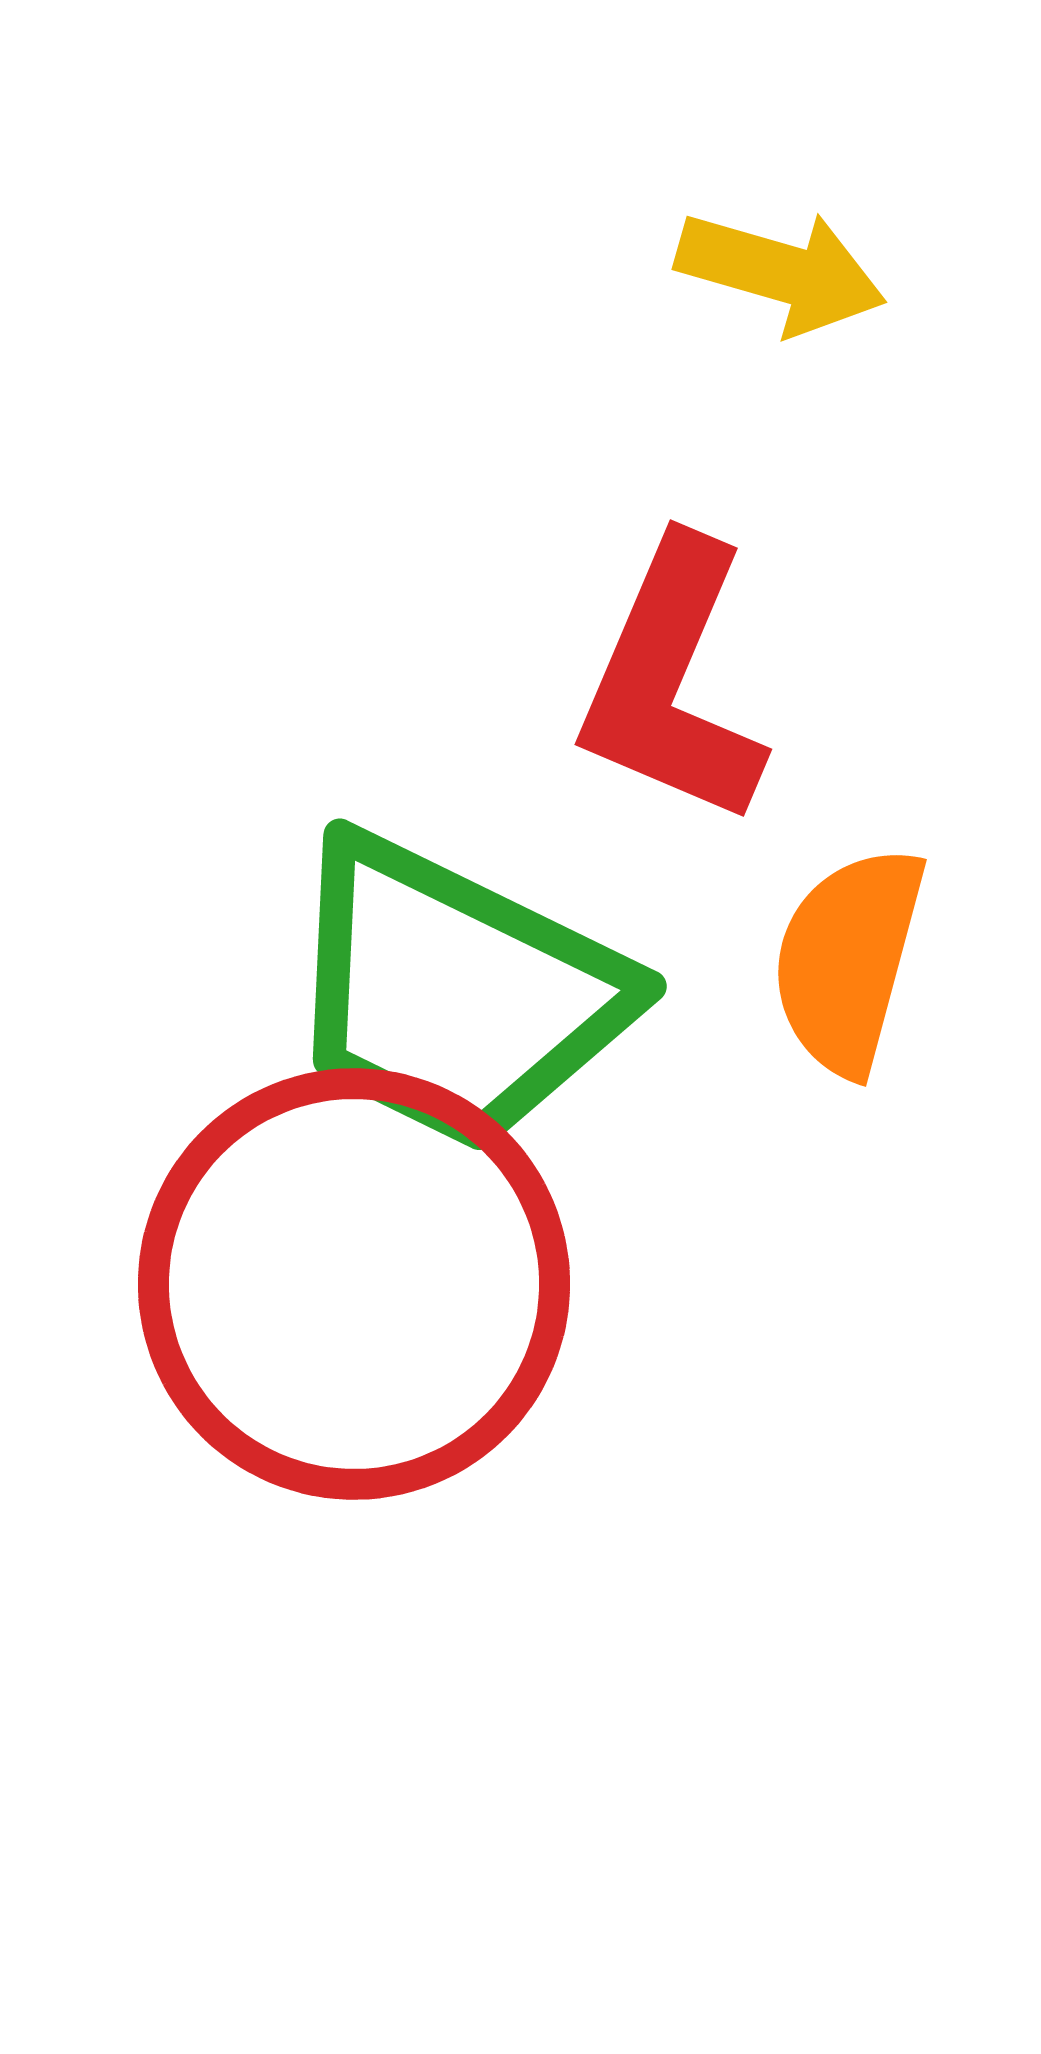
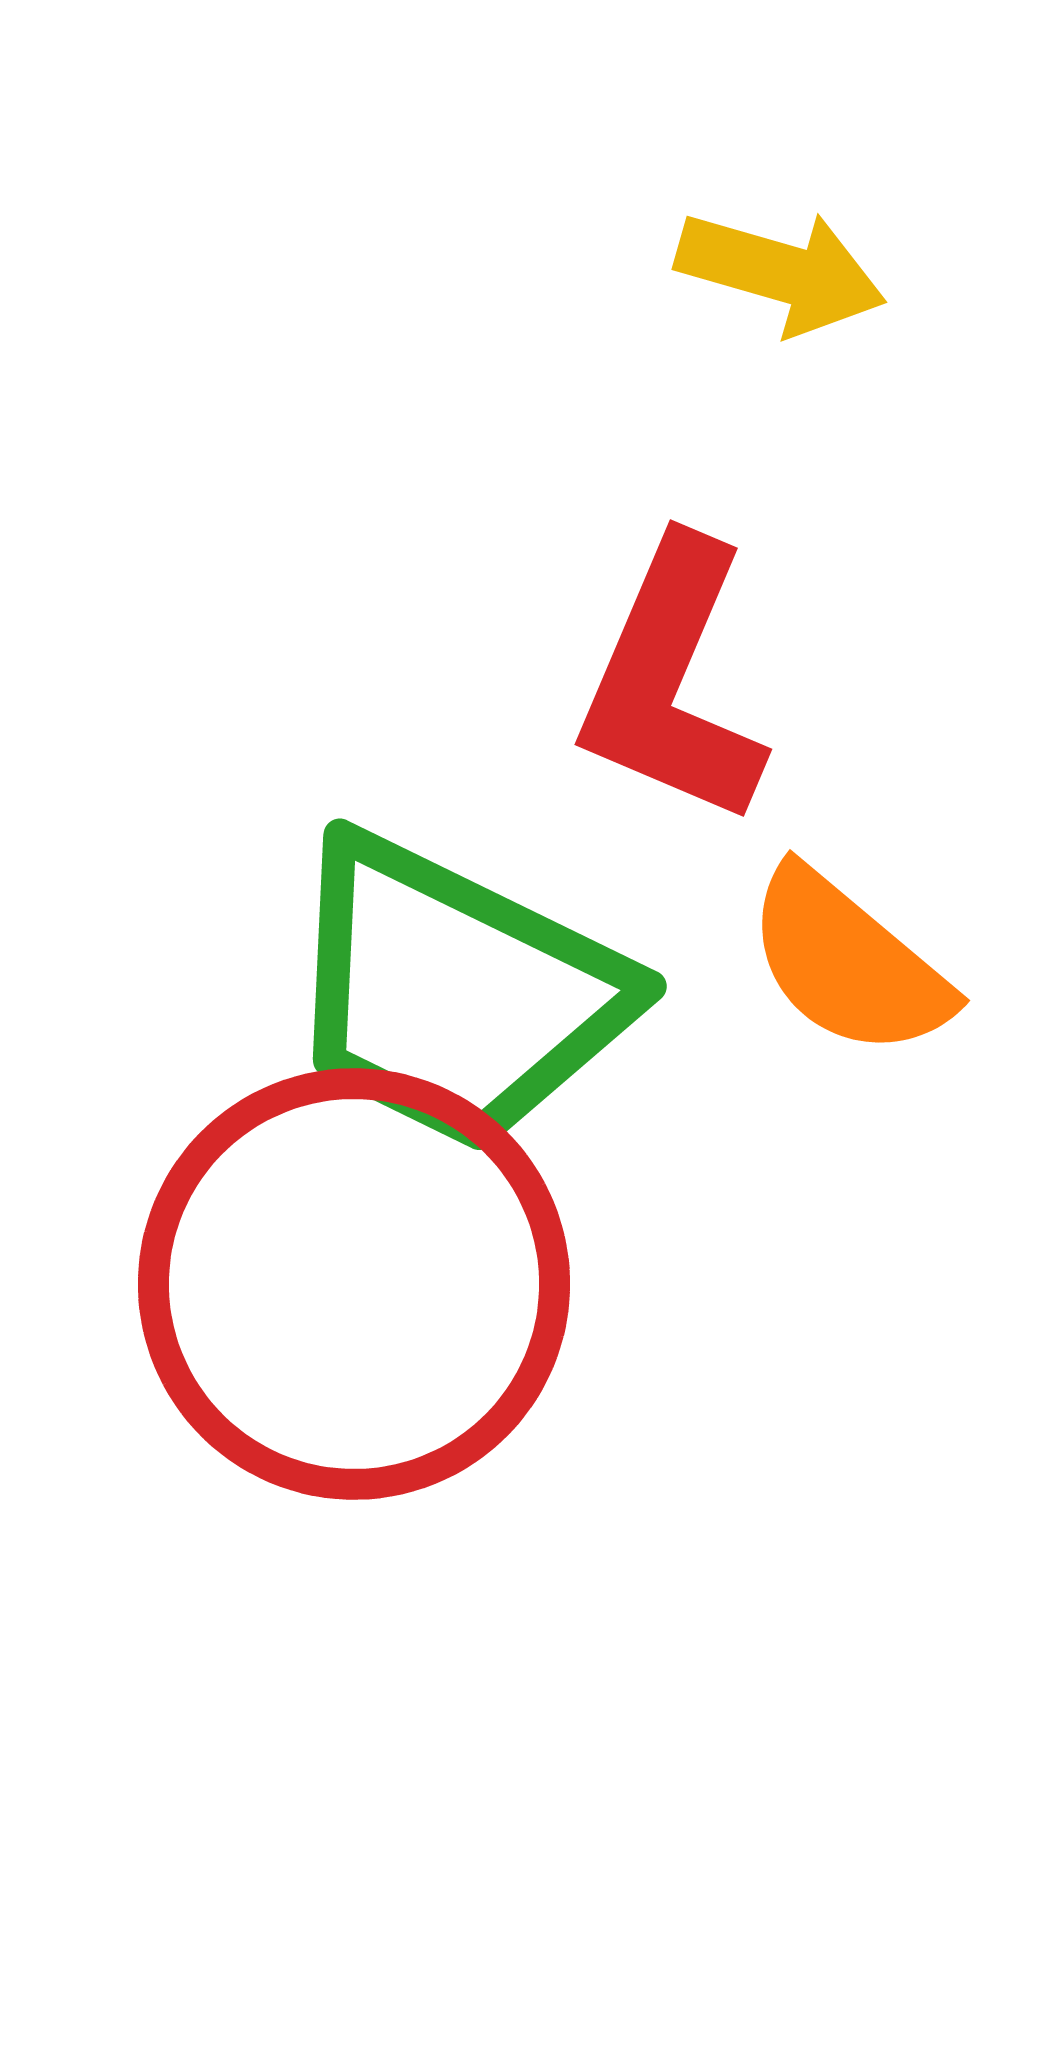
orange semicircle: moved 3 px down; rotated 65 degrees counterclockwise
